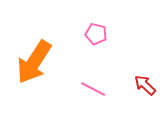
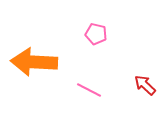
orange arrow: rotated 60 degrees clockwise
pink line: moved 4 px left, 1 px down
